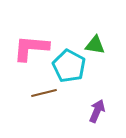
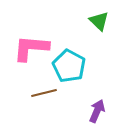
green triangle: moved 4 px right, 24 px up; rotated 35 degrees clockwise
